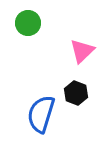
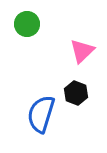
green circle: moved 1 px left, 1 px down
